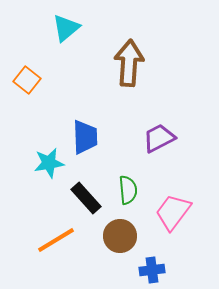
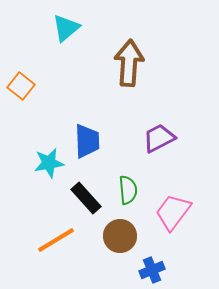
orange square: moved 6 px left, 6 px down
blue trapezoid: moved 2 px right, 4 px down
blue cross: rotated 15 degrees counterclockwise
